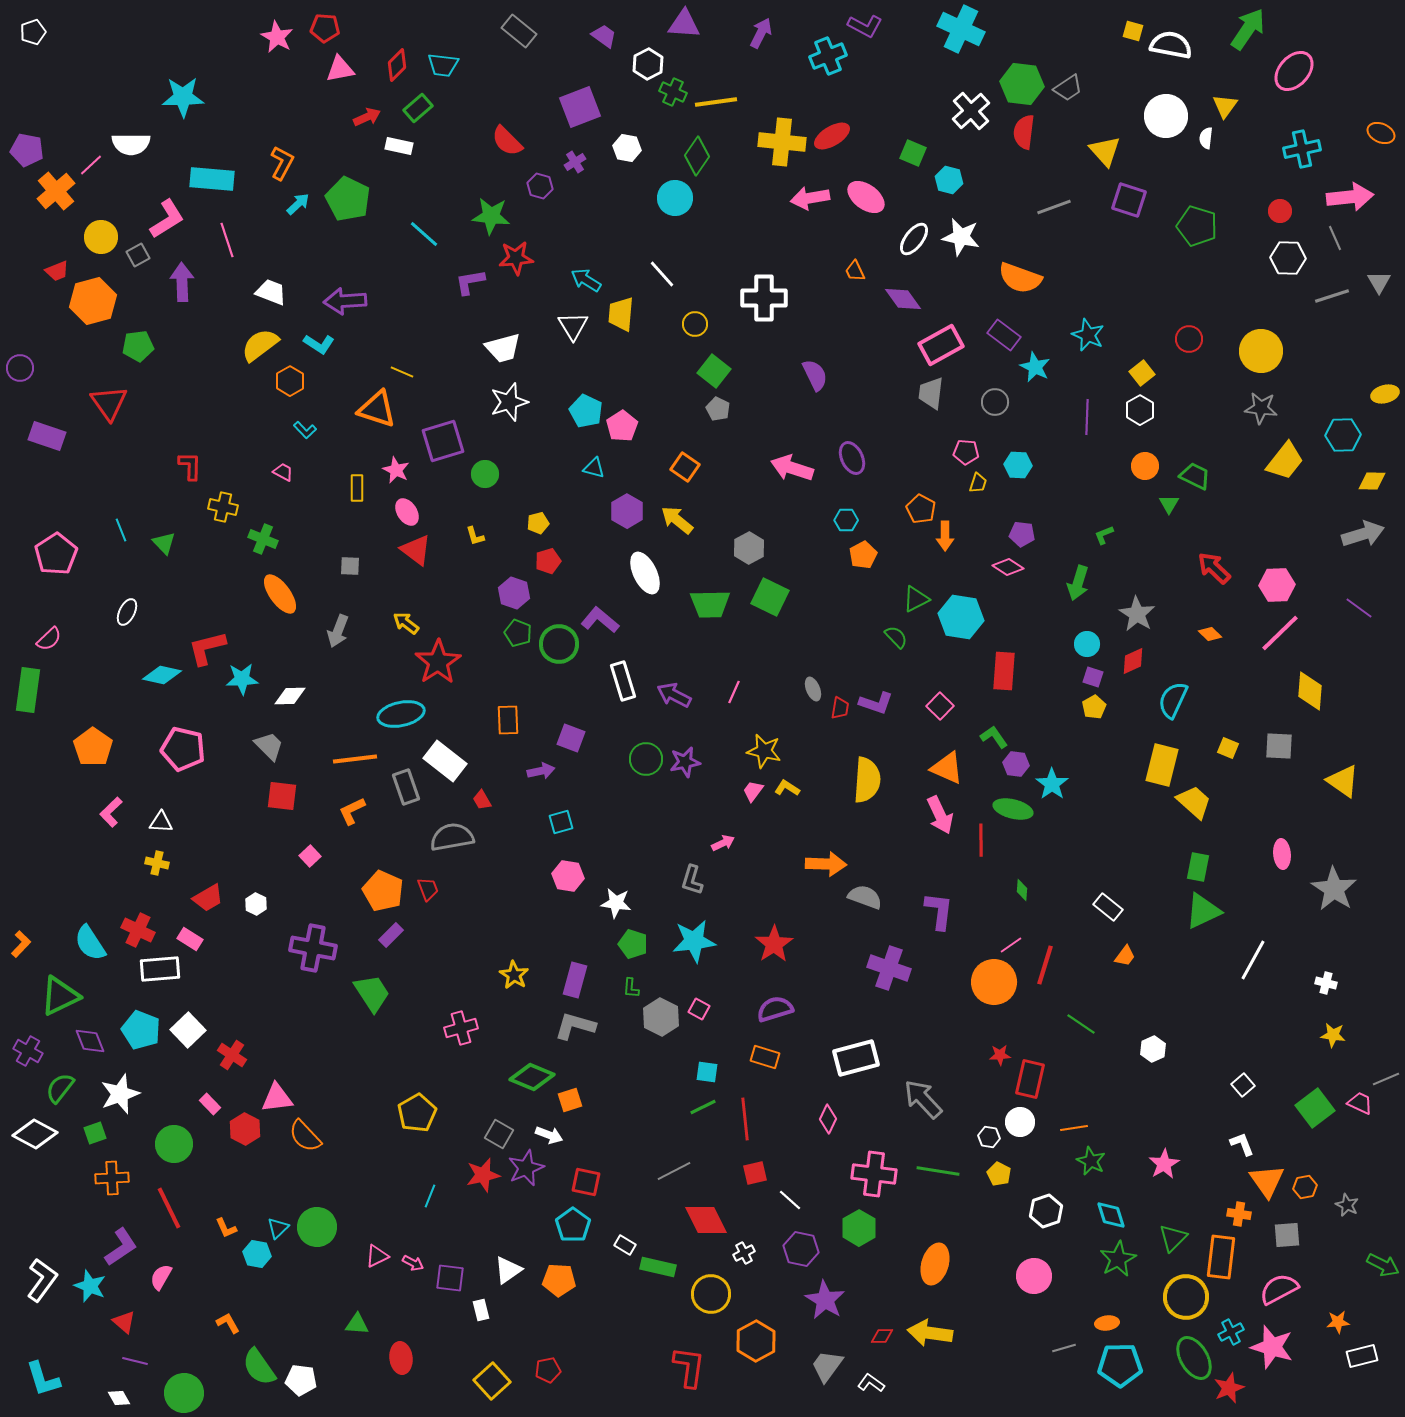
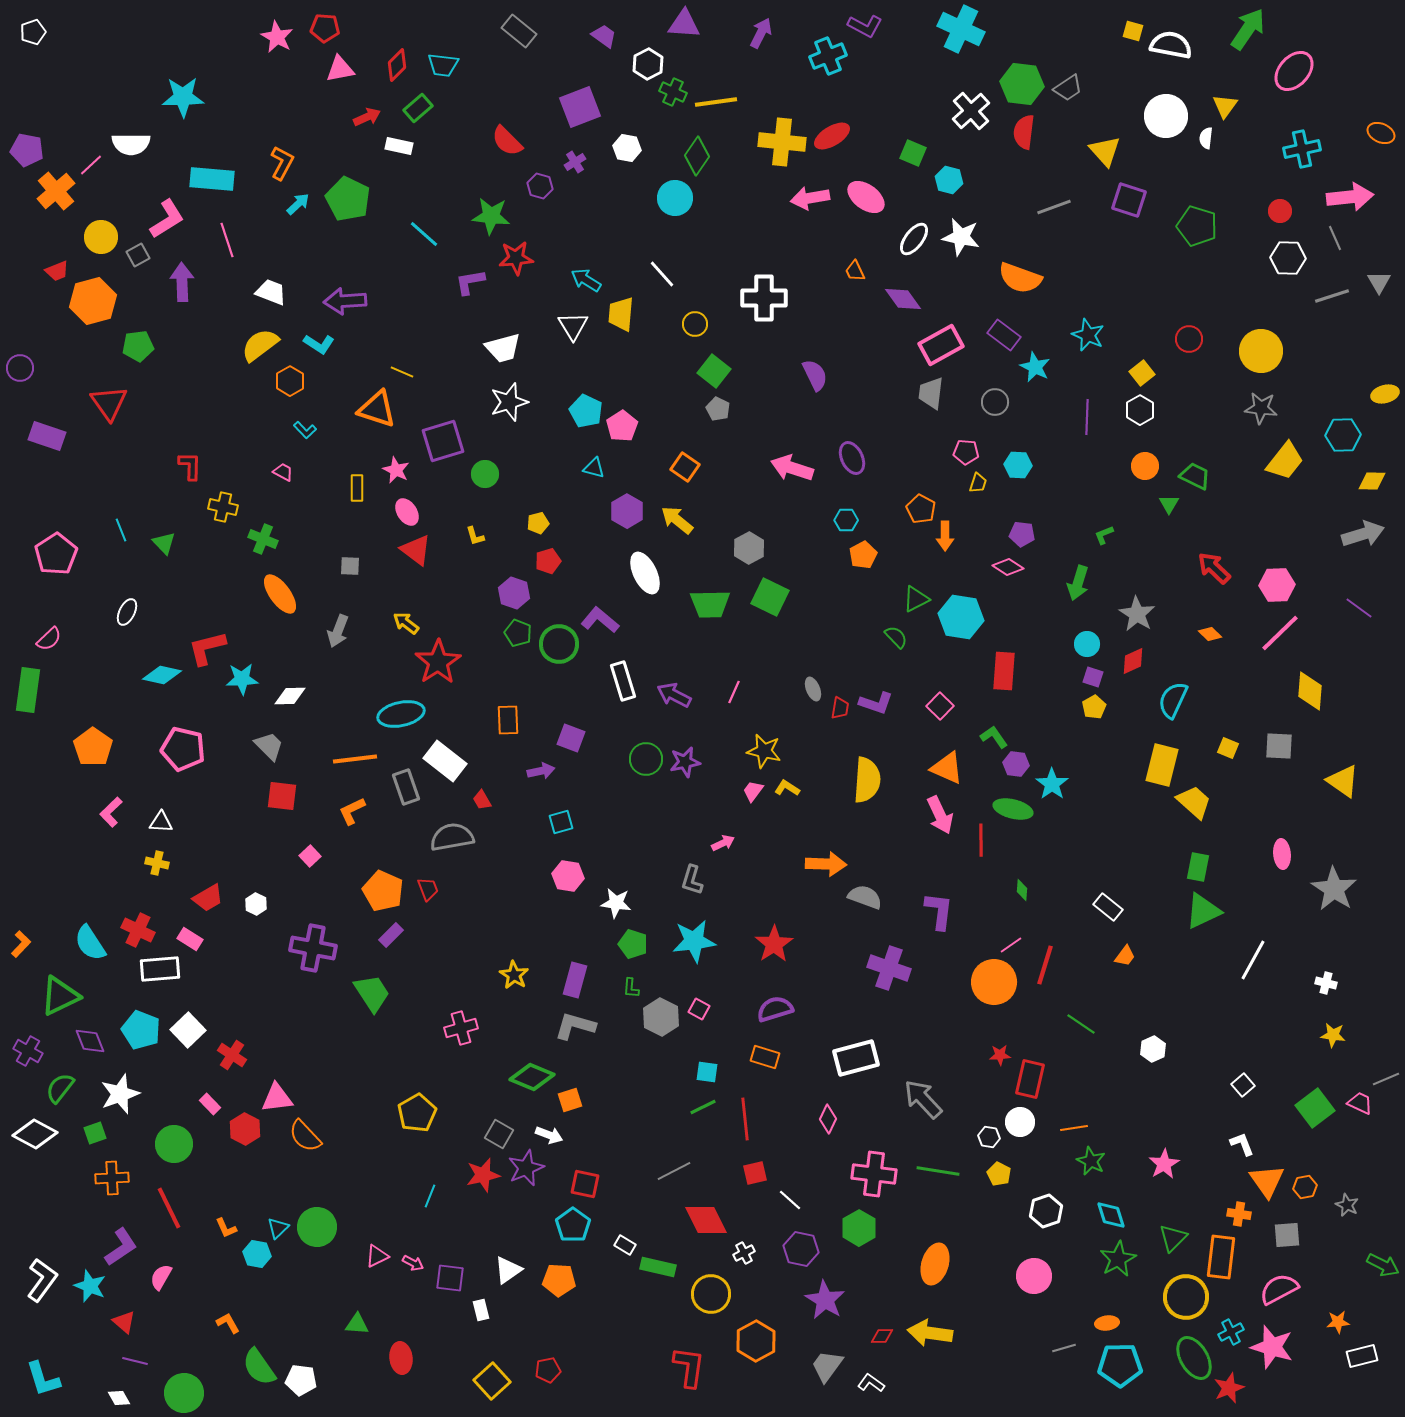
red square at (586, 1182): moved 1 px left, 2 px down
